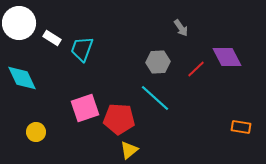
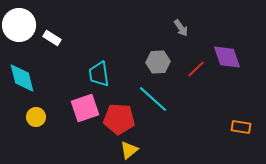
white circle: moved 2 px down
cyan trapezoid: moved 17 px right, 25 px down; rotated 28 degrees counterclockwise
purple diamond: rotated 8 degrees clockwise
cyan diamond: rotated 12 degrees clockwise
cyan line: moved 2 px left, 1 px down
yellow circle: moved 15 px up
